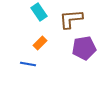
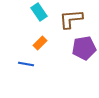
blue line: moved 2 px left
